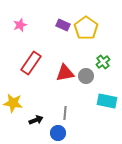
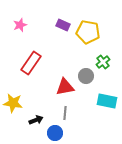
yellow pentagon: moved 2 px right, 4 px down; rotated 25 degrees counterclockwise
red triangle: moved 14 px down
blue circle: moved 3 px left
